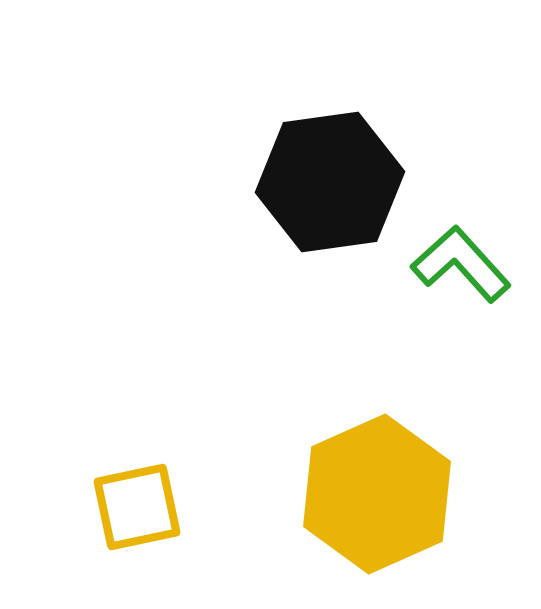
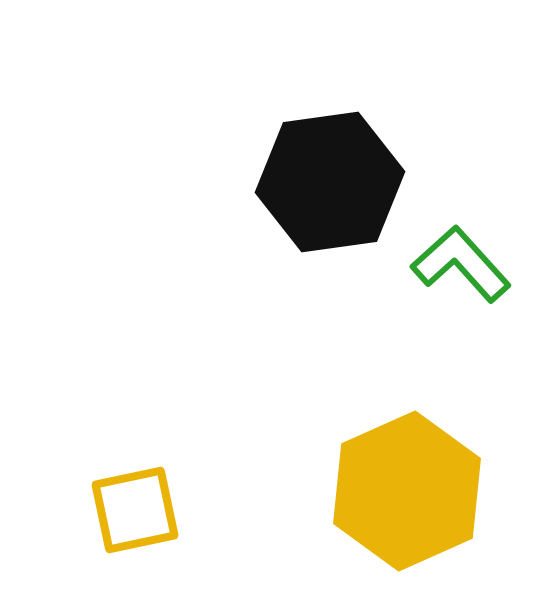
yellow hexagon: moved 30 px right, 3 px up
yellow square: moved 2 px left, 3 px down
